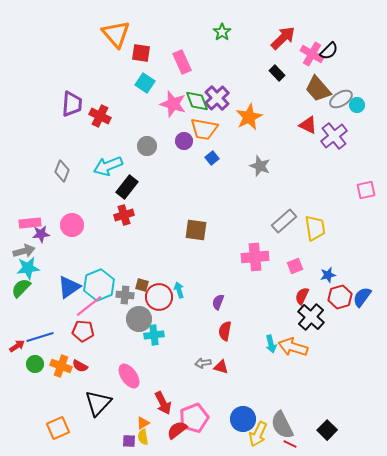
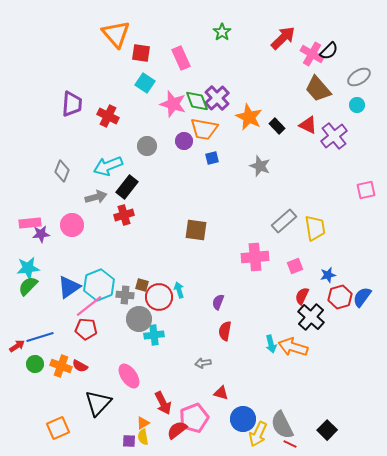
pink rectangle at (182, 62): moved 1 px left, 4 px up
black rectangle at (277, 73): moved 53 px down
gray ellipse at (341, 99): moved 18 px right, 22 px up
red cross at (100, 116): moved 8 px right
orange star at (249, 117): rotated 20 degrees counterclockwise
blue square at (212, 158): rotated 24 degrees clockwise
gray arrow at (24, 251): moved 72 px right, 54 px up
green semicircle at (21, 288): moved 7 px right, 2 px up
red pentagon at (83, 331): moved 3 px right, 2 px up
red triangle at (221, 367): moved 26 px down
